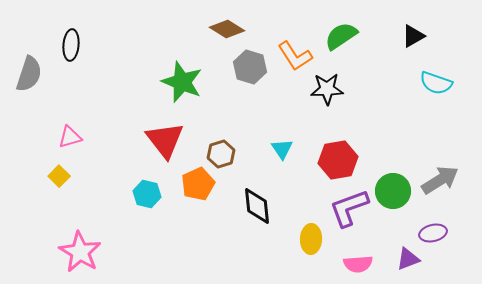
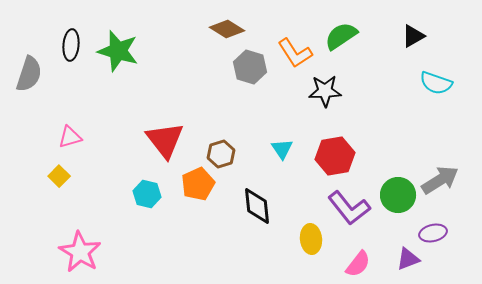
orange L-shape: moved 3 px up
green star: moved 64 px left, 31 px up; rotated 6 degrees counterclockwise
black star: moved 2 px left, 2 px down
red hexagon: moved 3 px left, 4 px up
green circle: moved 5 px right, 4 px down
purple L-shape: rotated 108 degrees counterclockwise
yellow ellipse: rotated 8 degrees counterclockwise
pink semicircle: rotated 48 degrees counterclockwise
